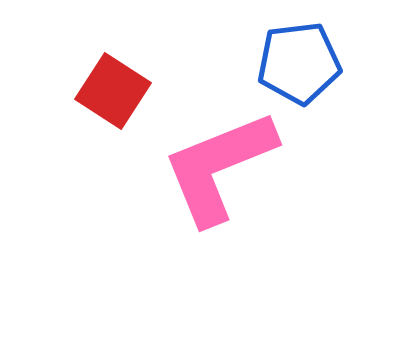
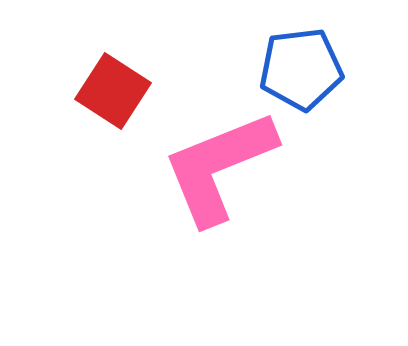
blue pentagon: moved 2 px right, 6 px down
